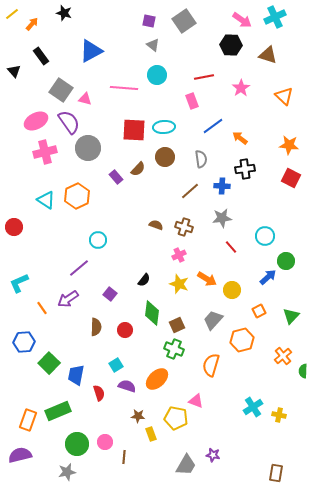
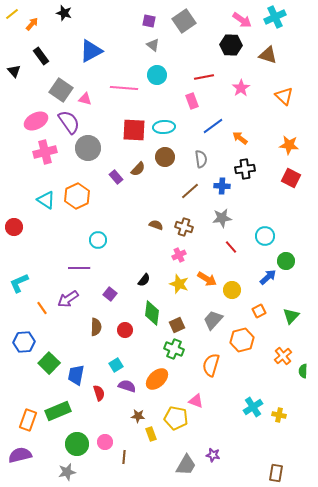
purple line at (79, 268): rotated 40 degrees clockwise
